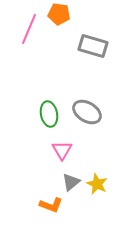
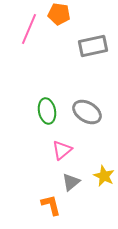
gray rectangle: rotated 28 degrees counterclockwise
green ellipse: moved 2 px left, 3 px up
pink triangle: rotated 20 degrees clockwise
yellow star: moved 7 px right, 8 px up
orange L-shape: rotated 125 degrees counterclockwise
